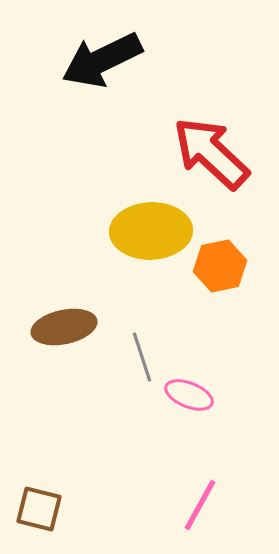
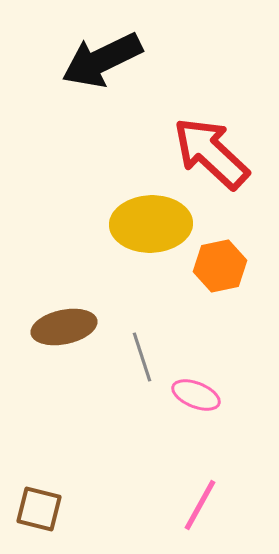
yellow ellipse: moved 7 px up
pink ellipse: moved 7 px right
